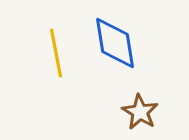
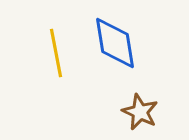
brown star: rotated 6 degrees counterclockwise
